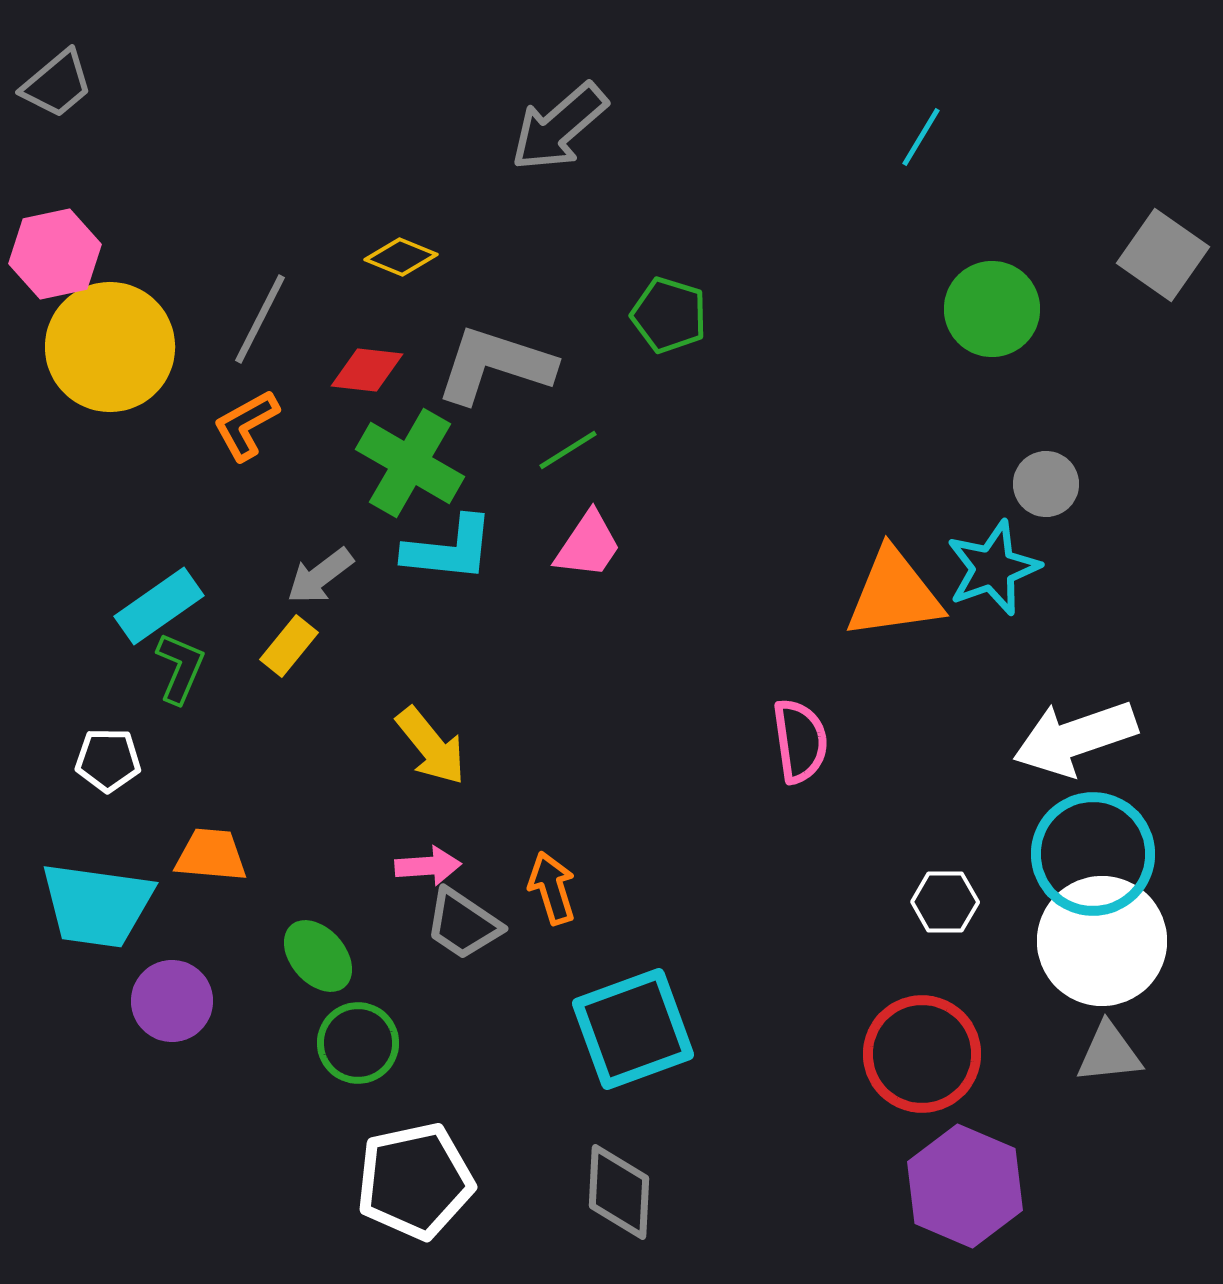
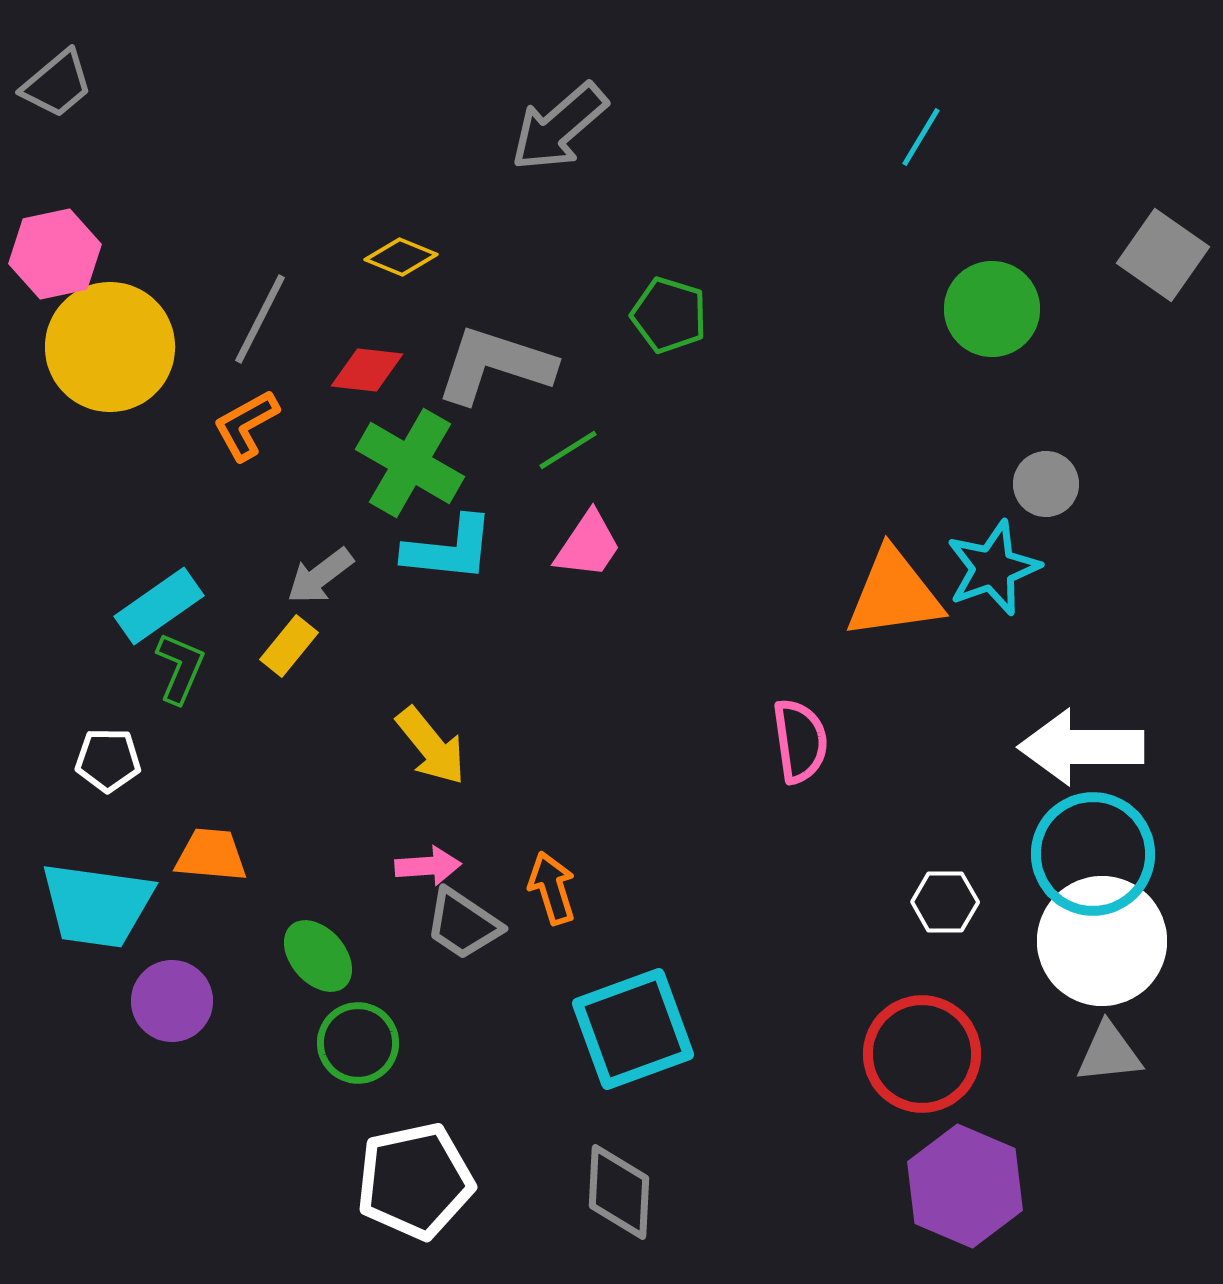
white arrow at (1075, 738): moved 6 px right, 9 px down; rotated 19 degrees clockwise
